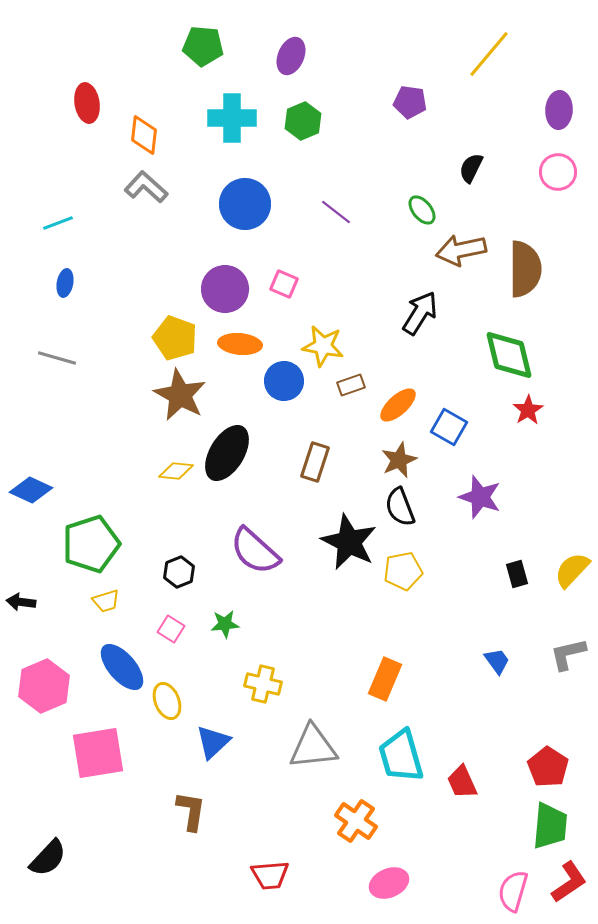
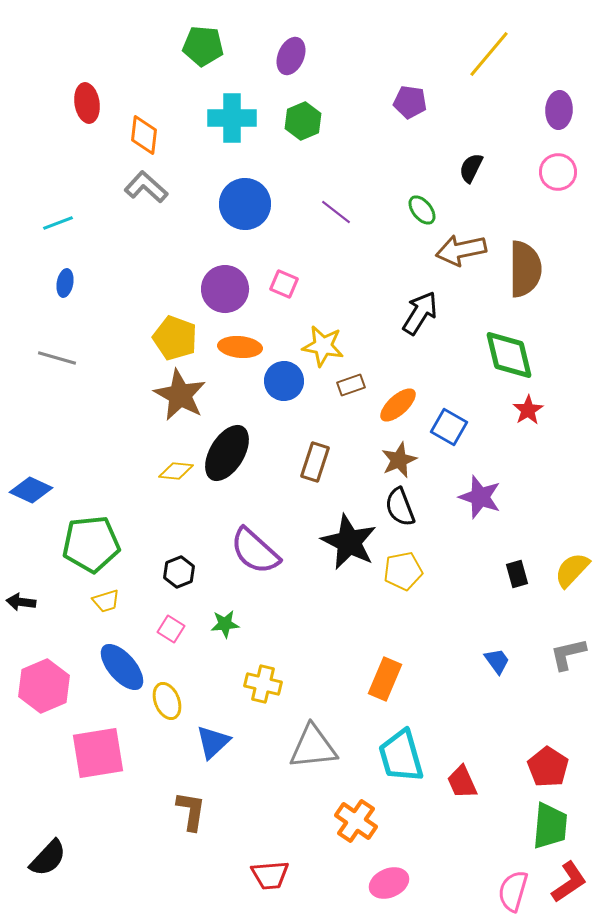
orange ellipse at (240, 344): moved 3 px down
green pentagon at (91, 544): rotated 12 degrees clockwise
